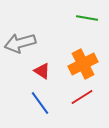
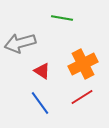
green line: moved 25 px left
